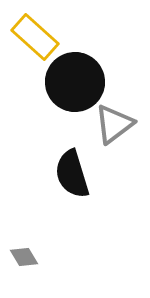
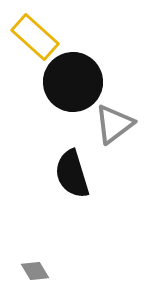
black circle: moved 2 px left
gray diamond: moved 11 px right, 14 px down
